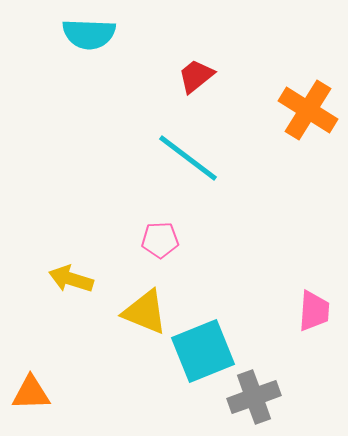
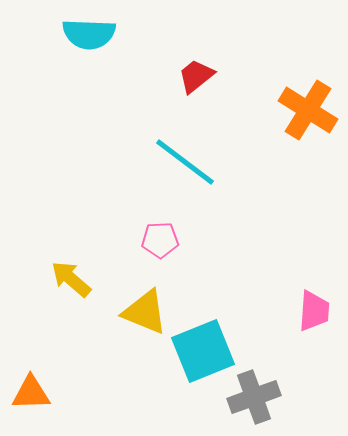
cyan line: moved 3 px left, 4 px down
yellow arrow: rotated 24 degrees clockwise
